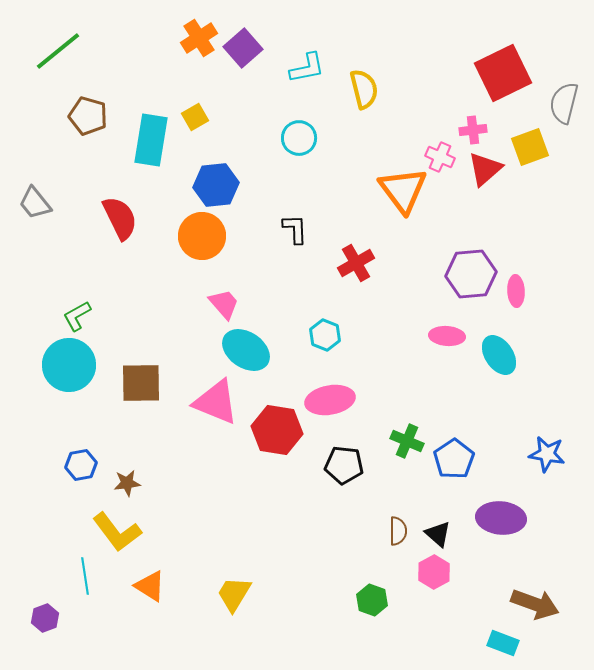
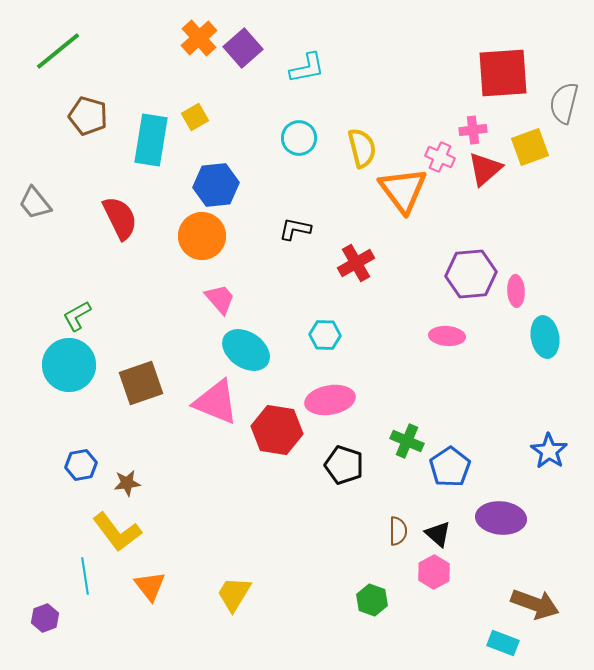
orange cross at (199, 38): rotated 9 degrees counterclockwise
red square at (503, 73): rotated 22 degrees clockwise
yellow semicircle at (364, 89): moved 2 px left, 59 px down
black L-shape at (295, 229): rotated 76 degrees counterclockwise
pink trapezoid at (224, 304): moved 4 px left, 5 px up
cyan hexagon at (325, 335): rotated 20 degrees counterclockwise
cyan ellipse at (499, 355): moved 46 px right, 18 px up; rotated 24 degrees clockwise
brown square at (141, 383): rotated 18 degrees counterclockwise
blue star at (547, 454): moved 2 px right, 3 px up; rotated 24 degrees clockwise
blue pentagon at (454, 459): moved 4 px left, 8 px down
black pentagon at (344, 465): rotated 12 degrees clockwise
orange triangle at (150, 586): rotated 20 degrees clockwise
